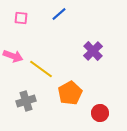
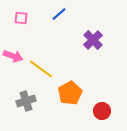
purple cross: moved 11 px up
red circle: moved 2 px right, 2 px up
